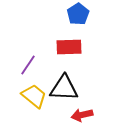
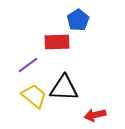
blue pentagon: moved 6 px down
red rectangle: moved 12 px left, 5 px up
purple line: rotated 20 degrees clockwise
red arrow: moved 13 px right
